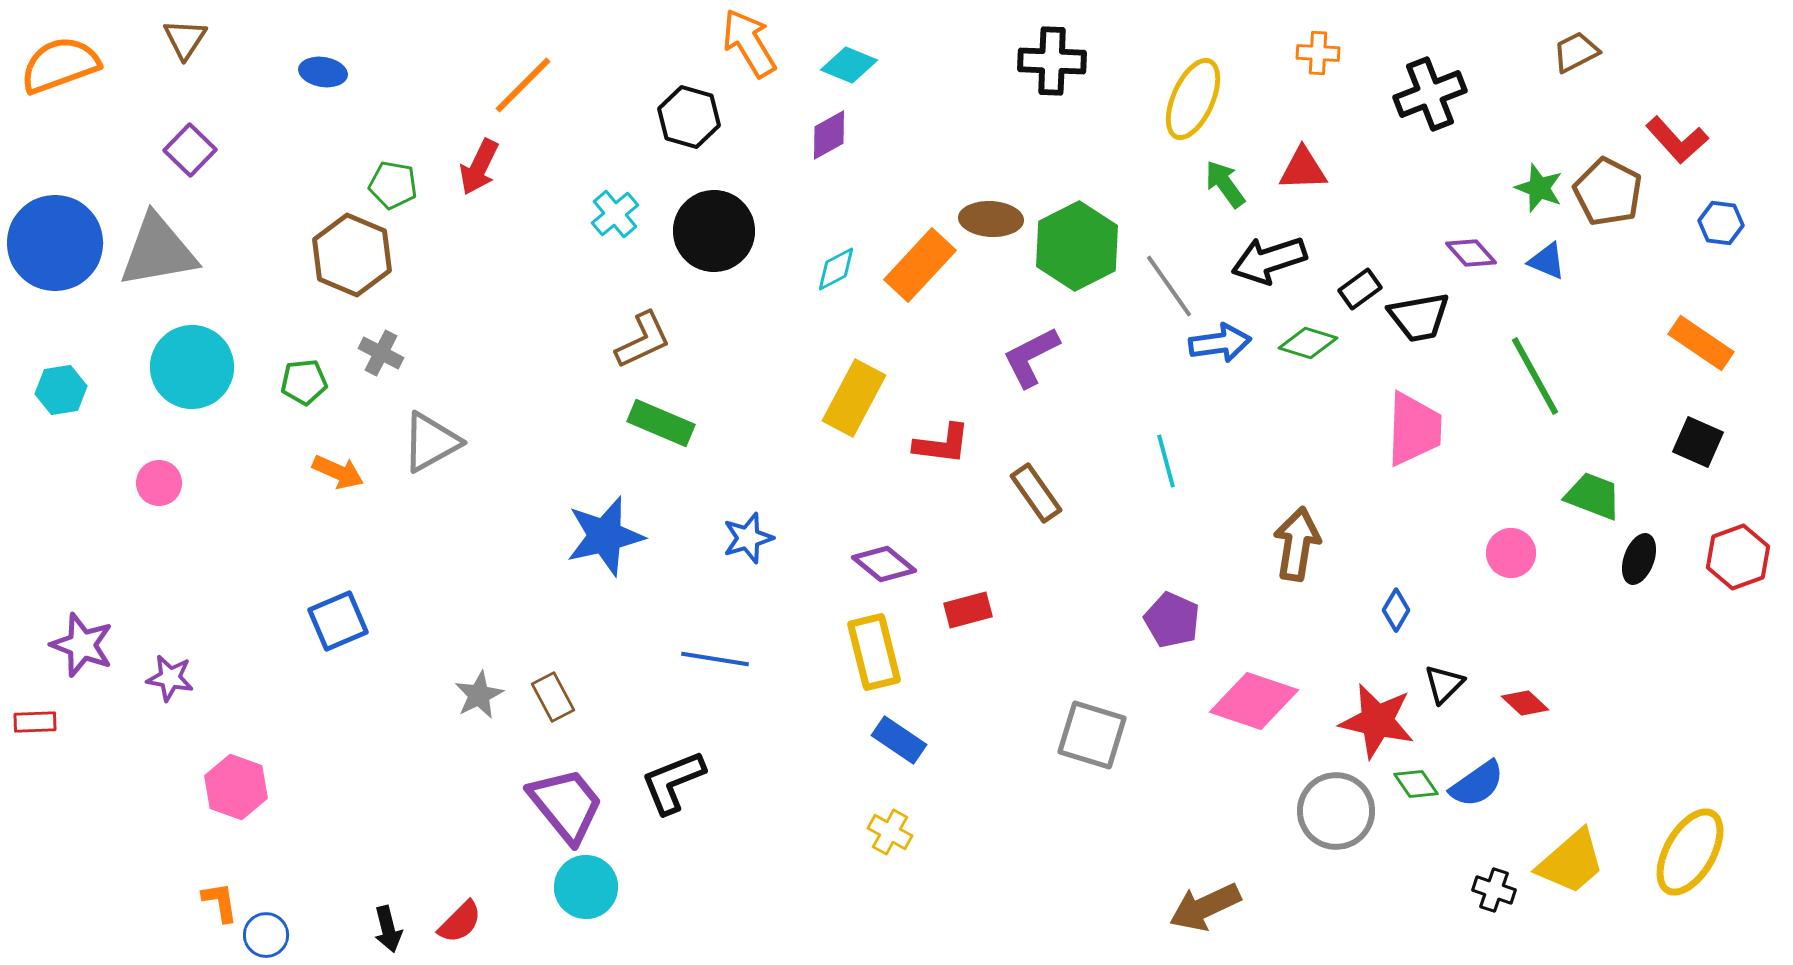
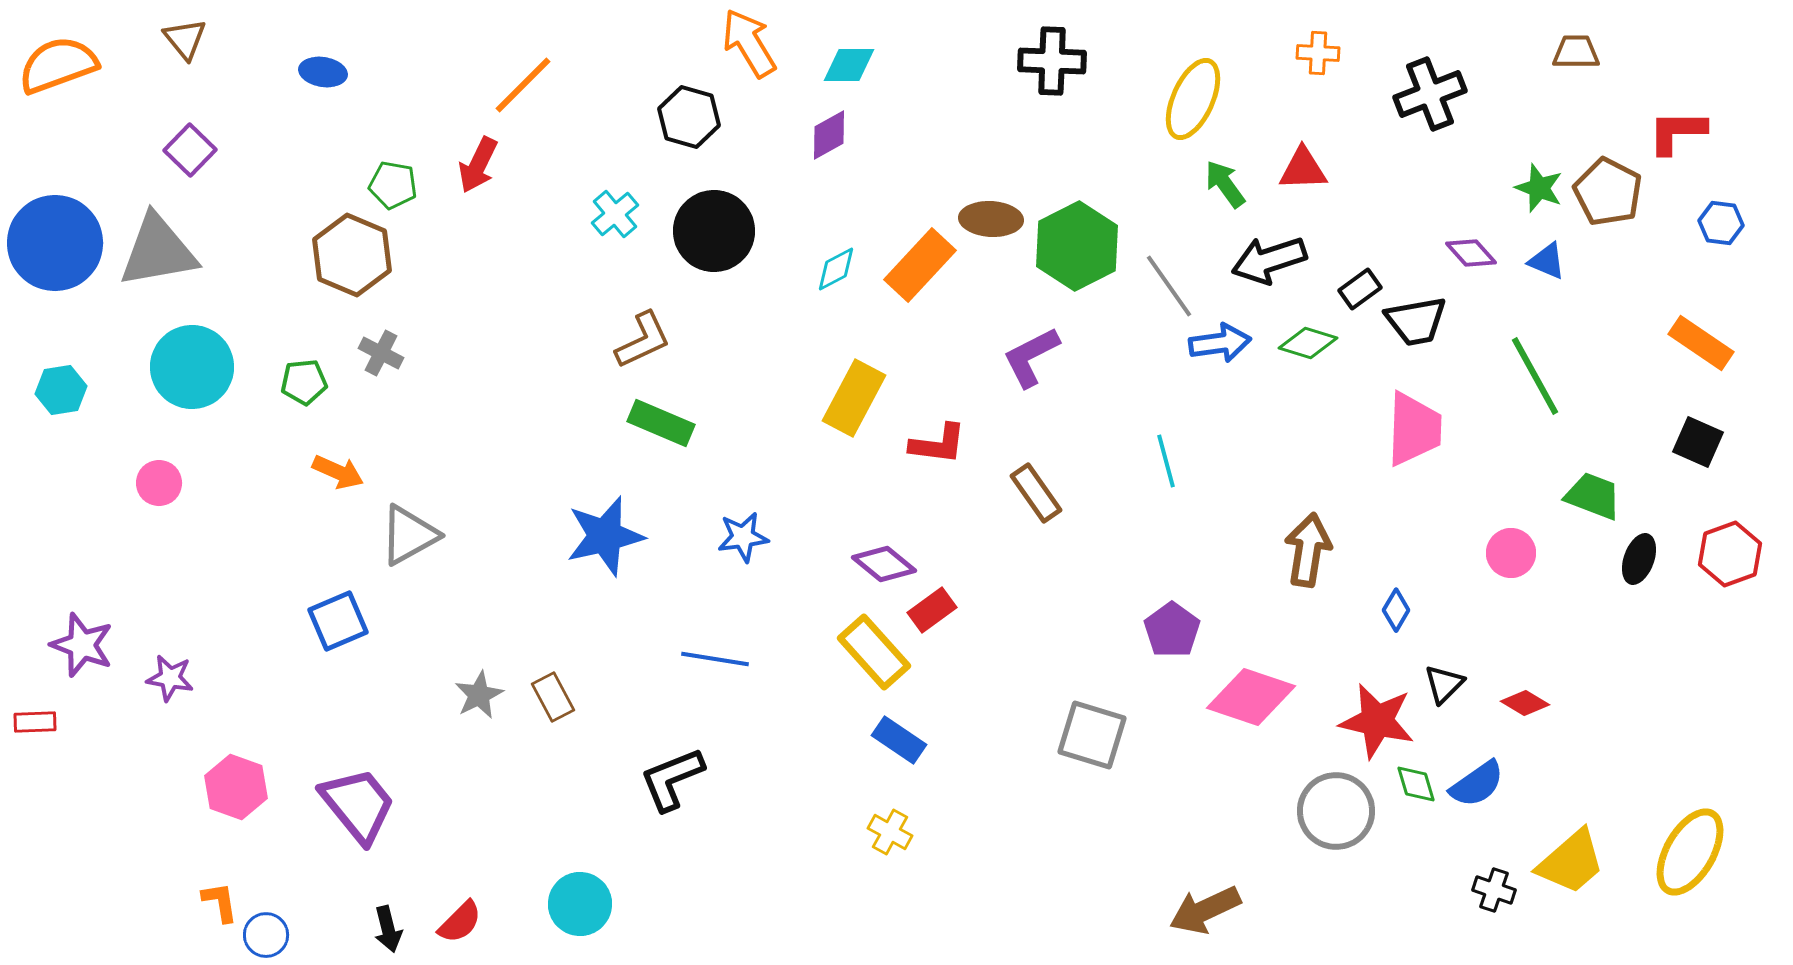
brown triangle at (185, 39): rotated 12 degrees counterclockwise
brown trapezoid at (1576, 52): rotated 27 degrees clockwise
orange semicircle at (60, 65): moved 2 px left
cyan diamond at (849, 65): rotated 22 degrees counterclockwise
red L-shape at (1677, 140): moved 8 px up; rotated 132 degrees clockwise
red arrow at (479, 167): moved 1 px left, 2 px up
black trapezoid at (1419, 317): moved 3 px left, 4 px down
gray triangle at (431, 442): moved 22 px left, 93 px down
red L-shape at (942, 444): moved 4 px left
blue star at (748, 538): moved 5 px left, 1 px up; rotated 9 degrees clockwise
brown arrow at (1297, 544): moved 11 px right, 6 px down
red hexagon at (1738, 557): moved 8 px left, 3 px up
red rectangle at (968, 610): moved 36 px left; rotated 21 degrees counterclockwise
purple pentagon at (1172, 620): moved 10 px down; rotated 12 degrees clockwise
yellow rectangle at (874, 652): rotated 28 degrees counterclockwise
pink diamond at (1254, 701): moved 3 px left, 4 px up
red diamond at (1525, 703): rotated 12 degrees counterclockwise
black L-shape at (673, 782): moved 1 px left, 3 px up
green diamond at (1416, 784): rotated 18 degrees clockwise
purple trapezoid at (566, 805): moved 208 px left
cyan circle at (586, 887): moved 6 px left, 17 px down
brown arrow at (1205, 907): moved 3 px down
